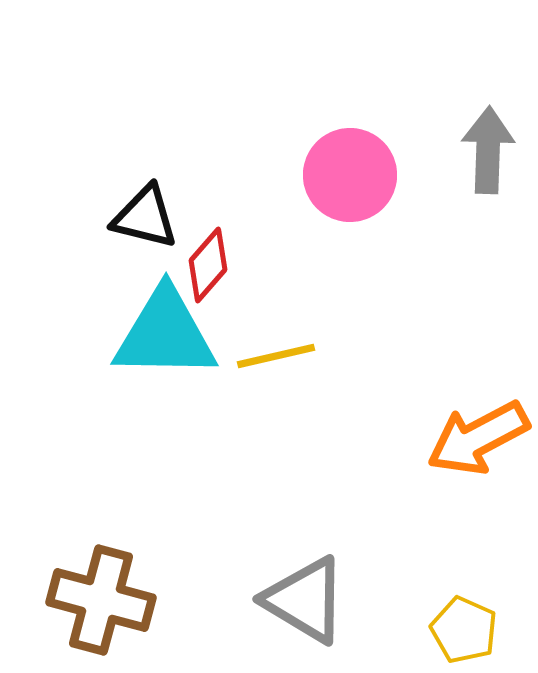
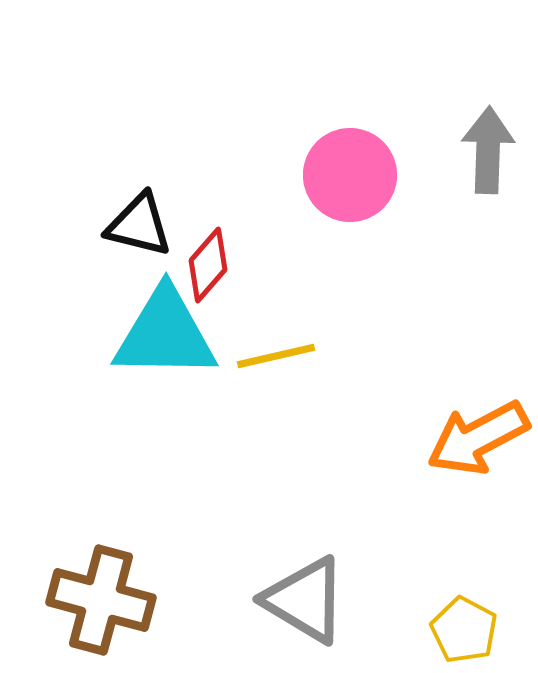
black triangle: moved 6 px left, 8 px down
yellow pentagon: rotated 4 degrees clockwise
